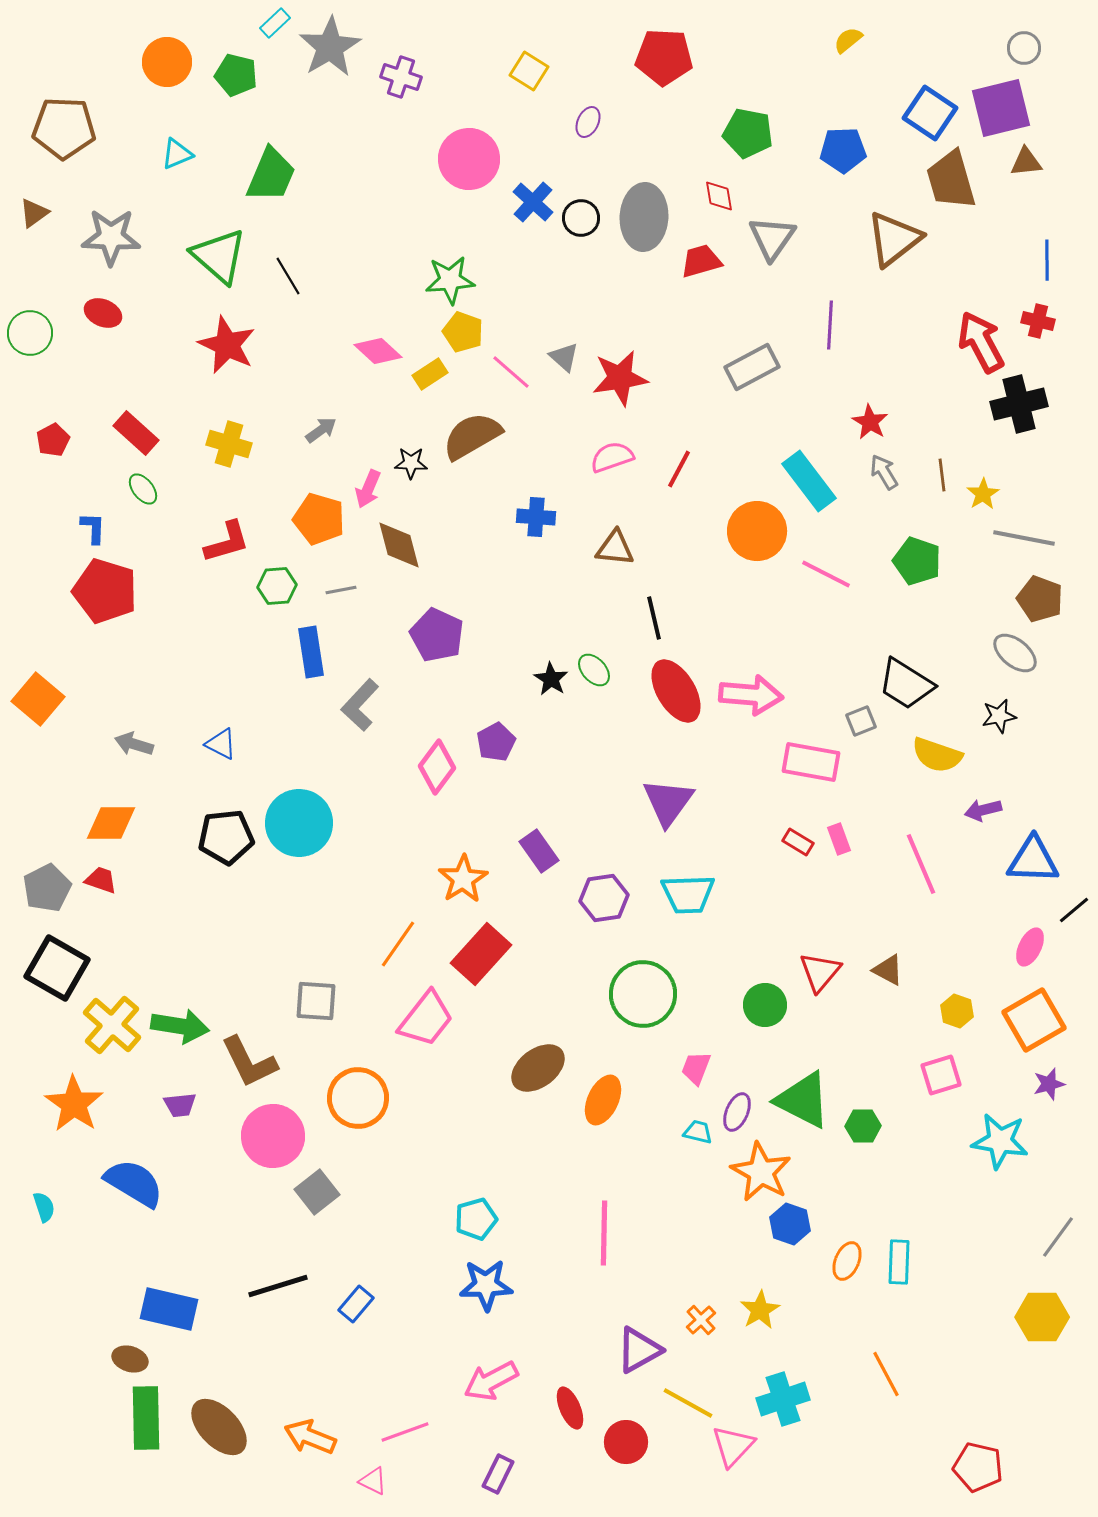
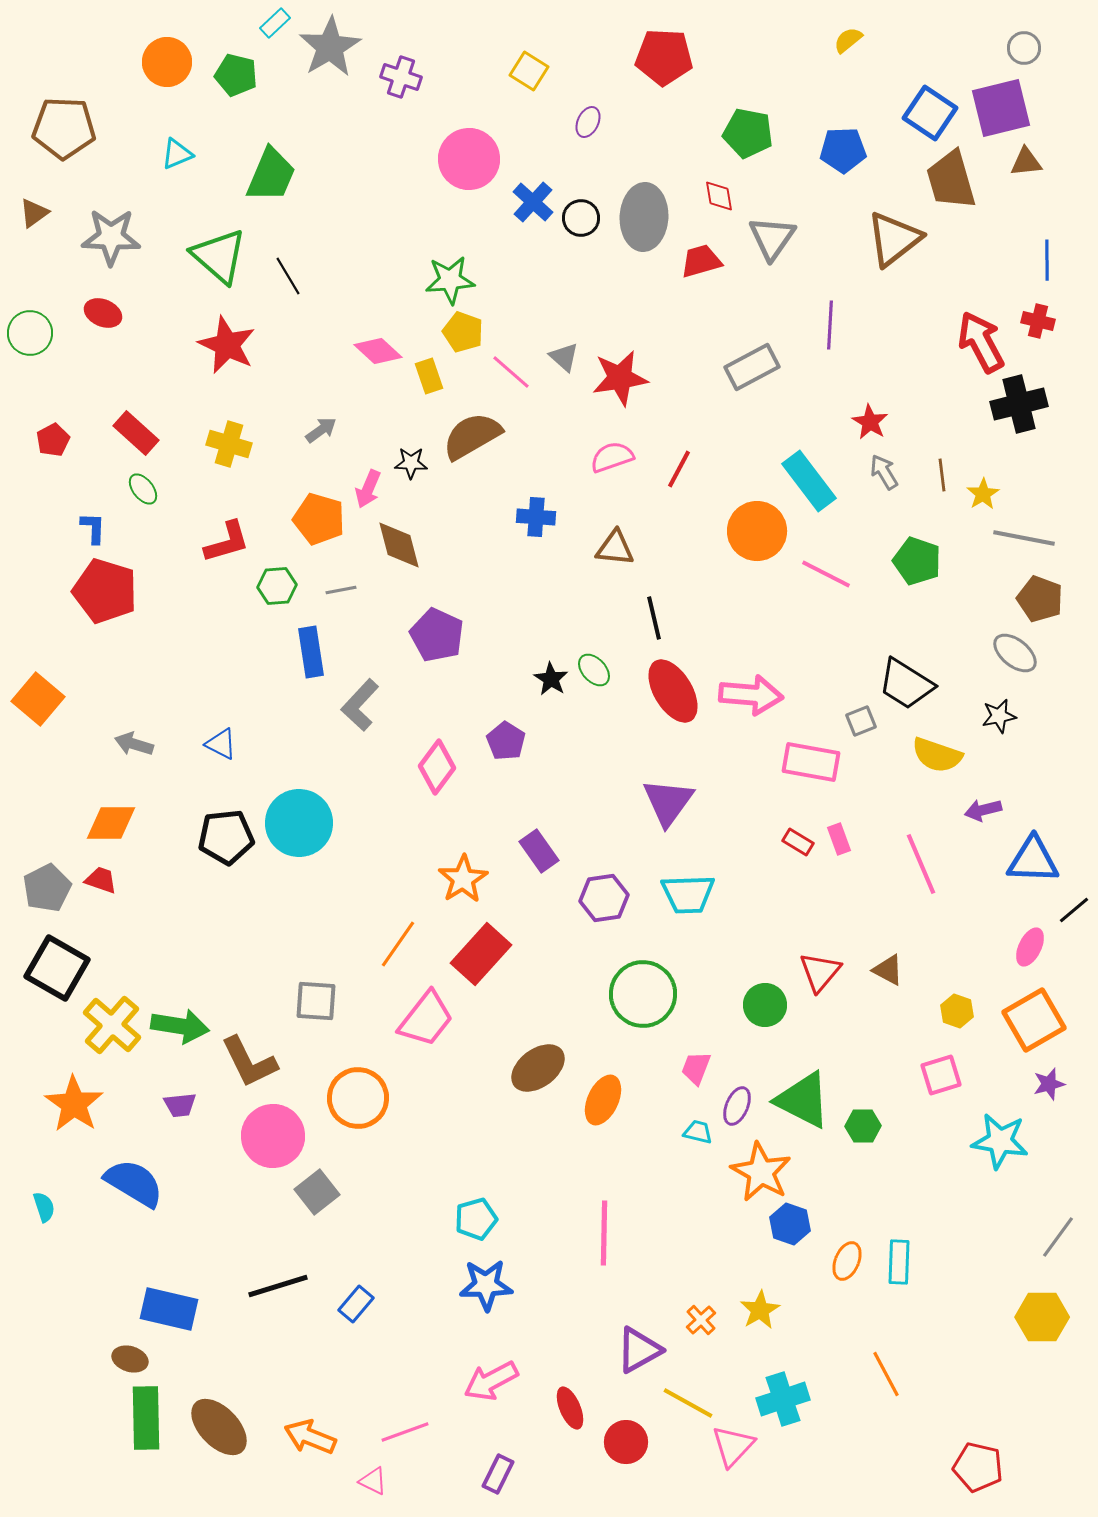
yellow rectangle at (430, 374): moved 1 px left, 2 px down; rotated 76 degrees counterclockwise
red ellipse at (676, 691): moved 3 px left
purple pentagon at (496, 742): moved 10 px right, 1 px up; rotated 12 degrees counterclockwise
purple ellipse at (737, 1112): moved 6 px up
